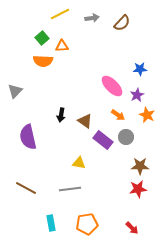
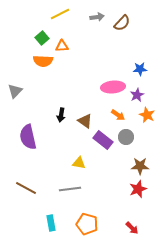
gray arrow: moved 5 px right, 1 px up
pink ellipse: moved 1 px right, 1 px down; rotated 50 degrees counterclockwise
red star: rotated 12 degrees counterclockwise
orange pentagon: rotated 25 degrees clockwise
